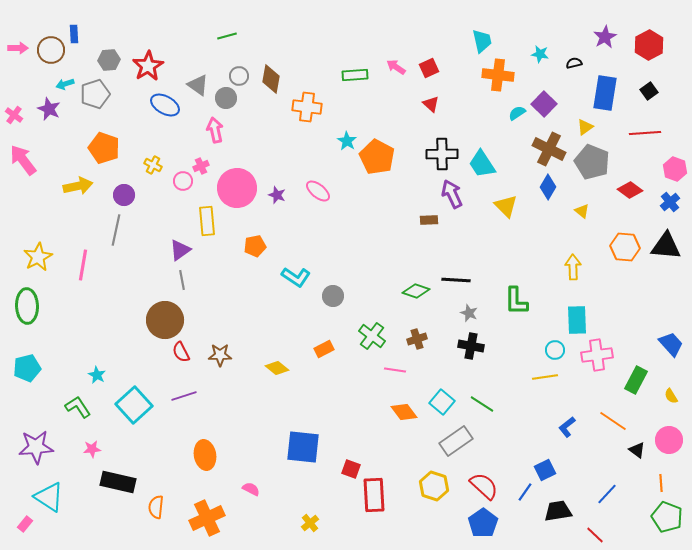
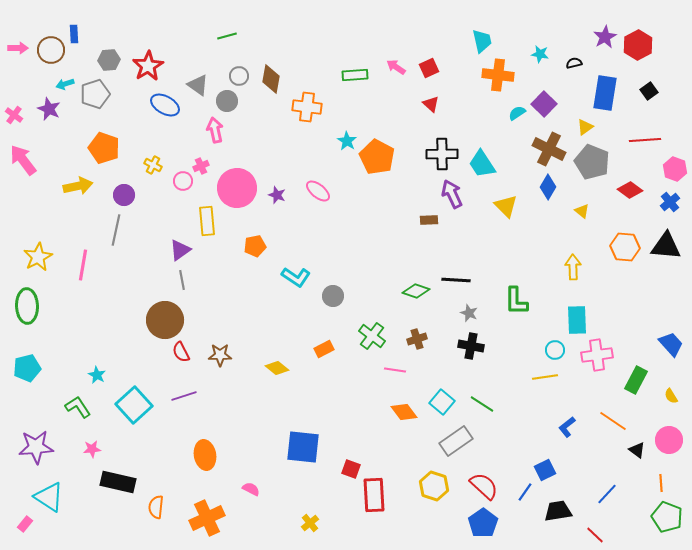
red hexagon at (649, 45): moved 11 px left
gray circle at (226, 98): moved 1 px right, 3 px down
red line at (645, 133): moved 7 px down
